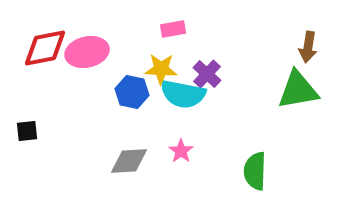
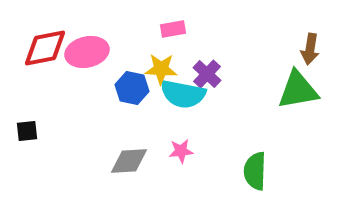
brown arrow: moved 2 px right, 2 px down
blue hexagon: moved 4 px up
pink star: rotated 30 degrees clockwise
